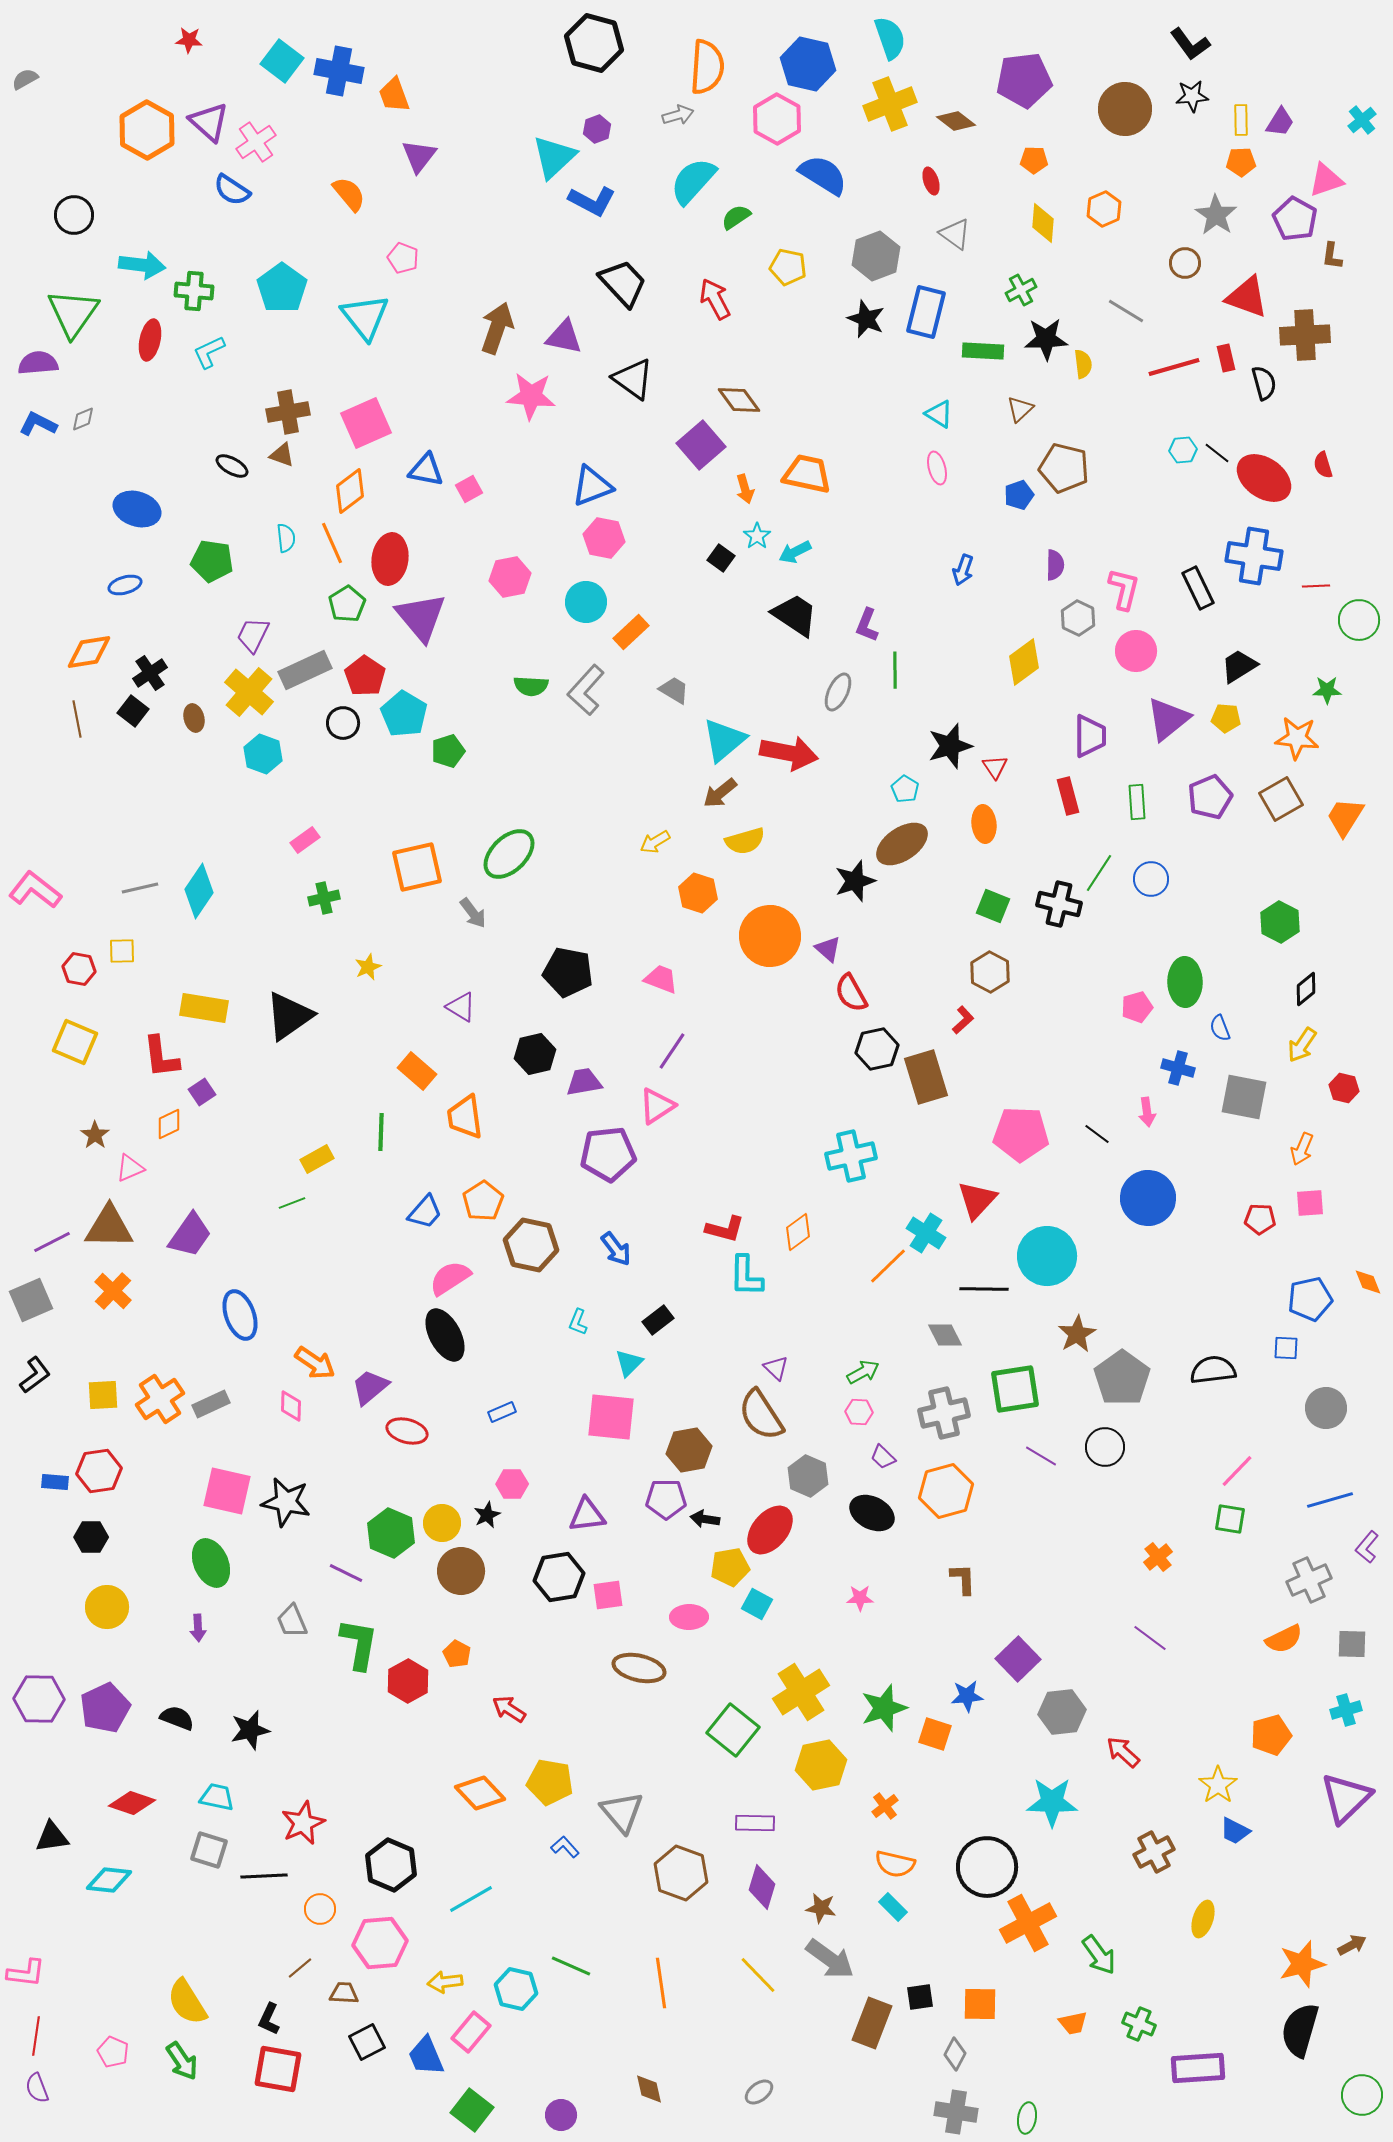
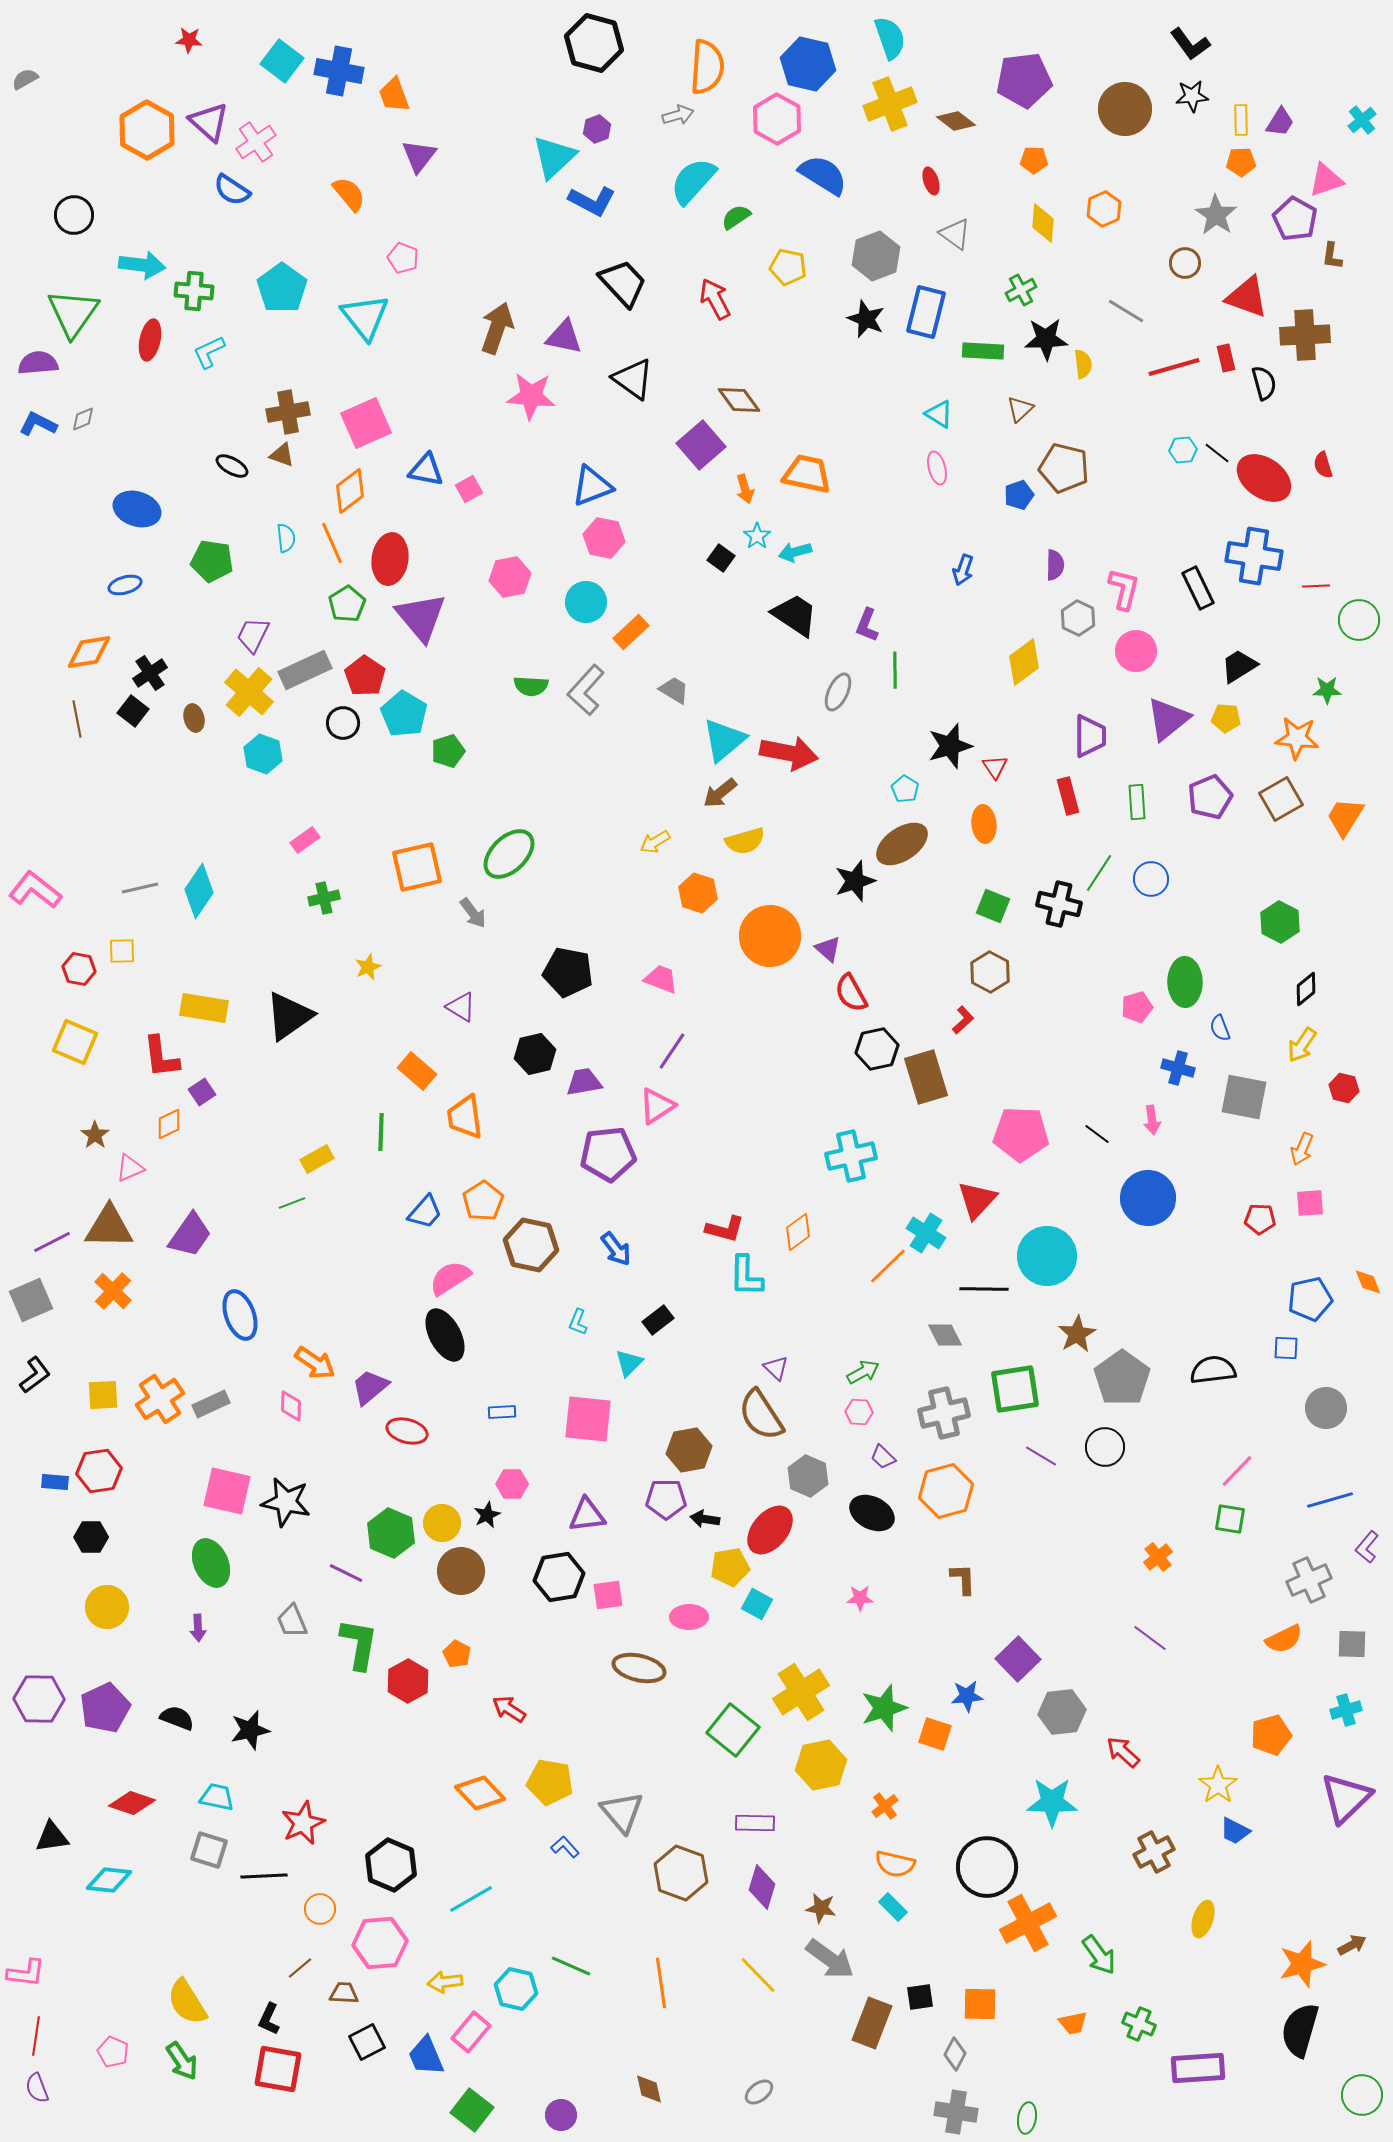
cyan arrow at (795, 552): rotated 12 degrees clockwise
pink arrow at (1147, 1112): moved 5 px right, 8 px down
blue rectangle at (502, 1412): rotated 20 degrees clockwise
pink square at (611, 1417): moved 23 px left, 2 px down
